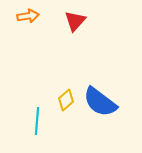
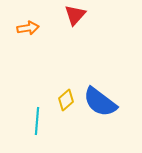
orange arrow: moved 12 px down
red triangle: moved 6 px up
